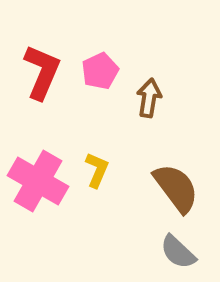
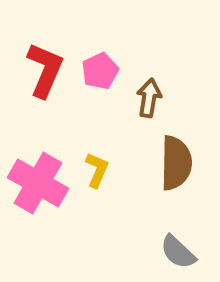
red L-shape: moved 3 px right, 2 px up
pink cross: moved 2 px down
brown semicircle: moved 25 px up; rotated 38 degrees clockwise
